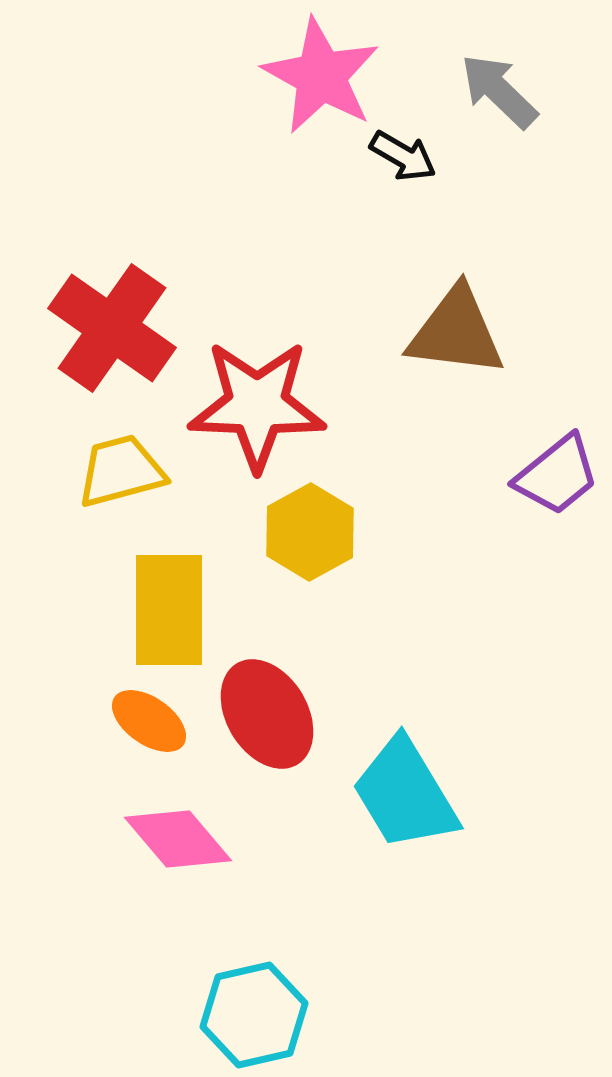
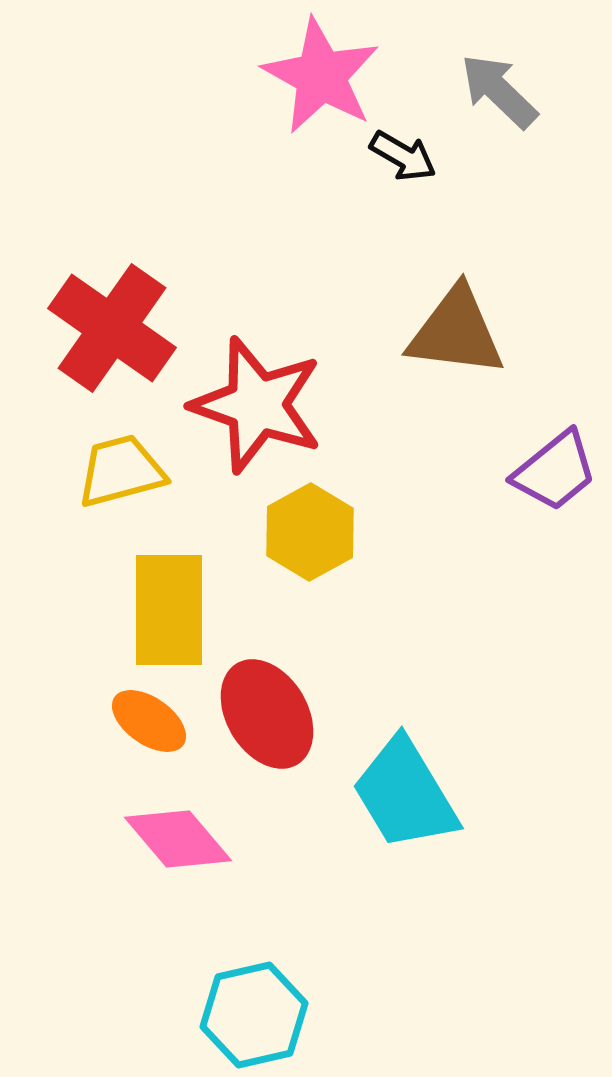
red star: rotated 17 degrees clockwise
purple trapezoid: moved 2 px left, 4 px up
